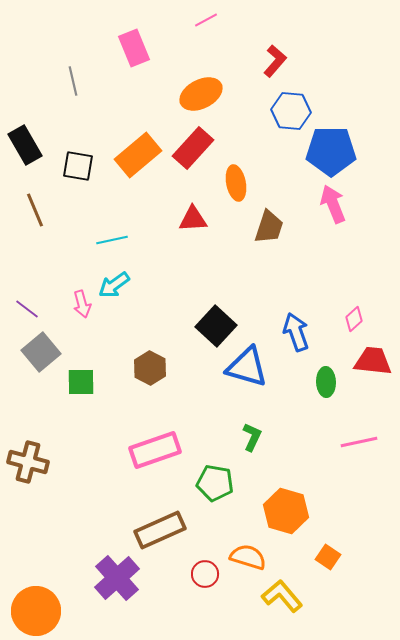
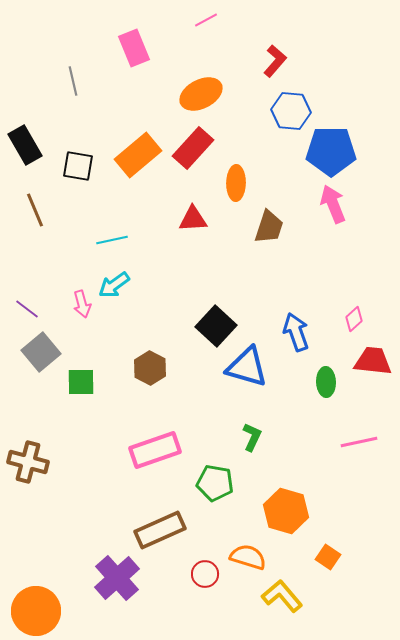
orange ellipse at (236, 183): rotated 12 degrees clockwise
